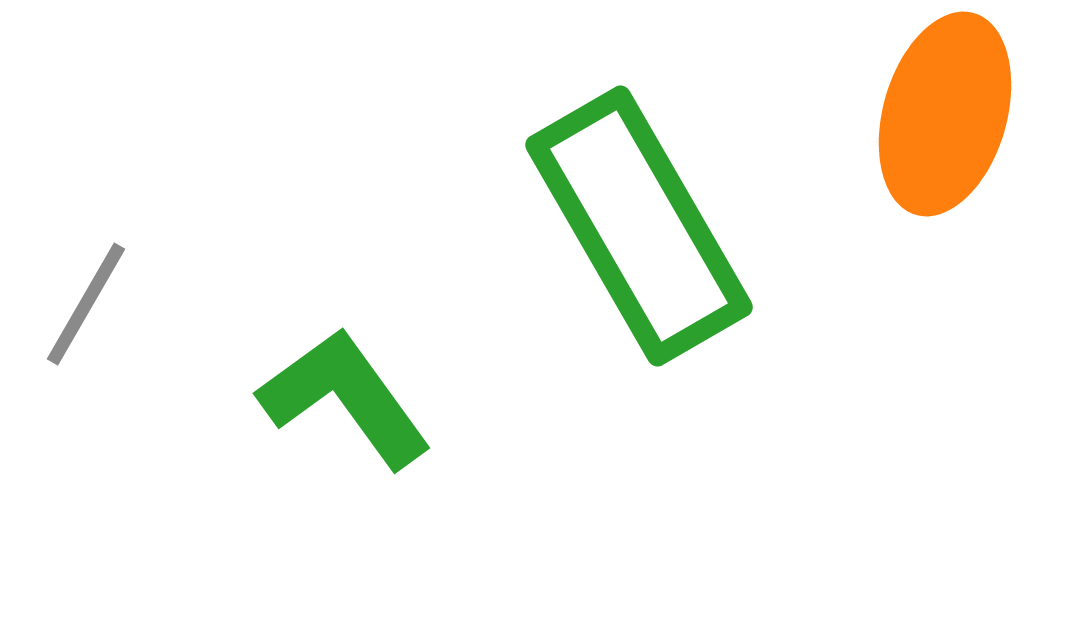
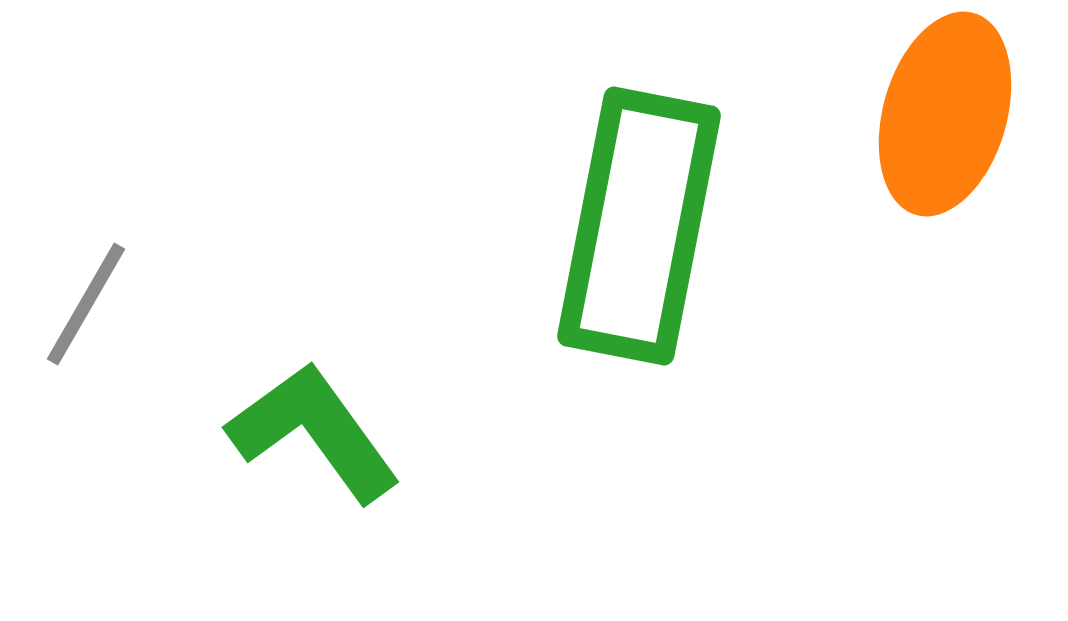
green rectangle: rotated 41 degrees clockwise
green L-shape: moved 31 px left, 34 px down
